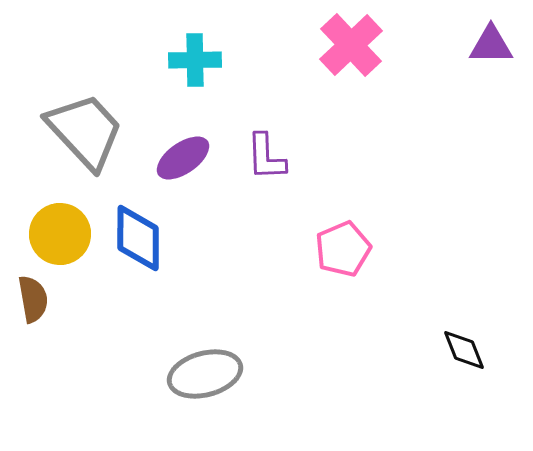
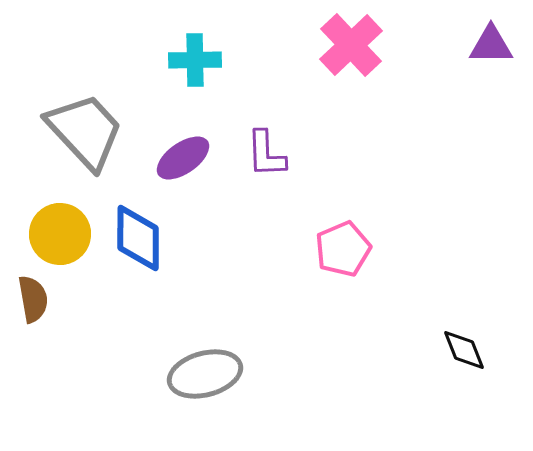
purple L-shape: moved 3 px up
